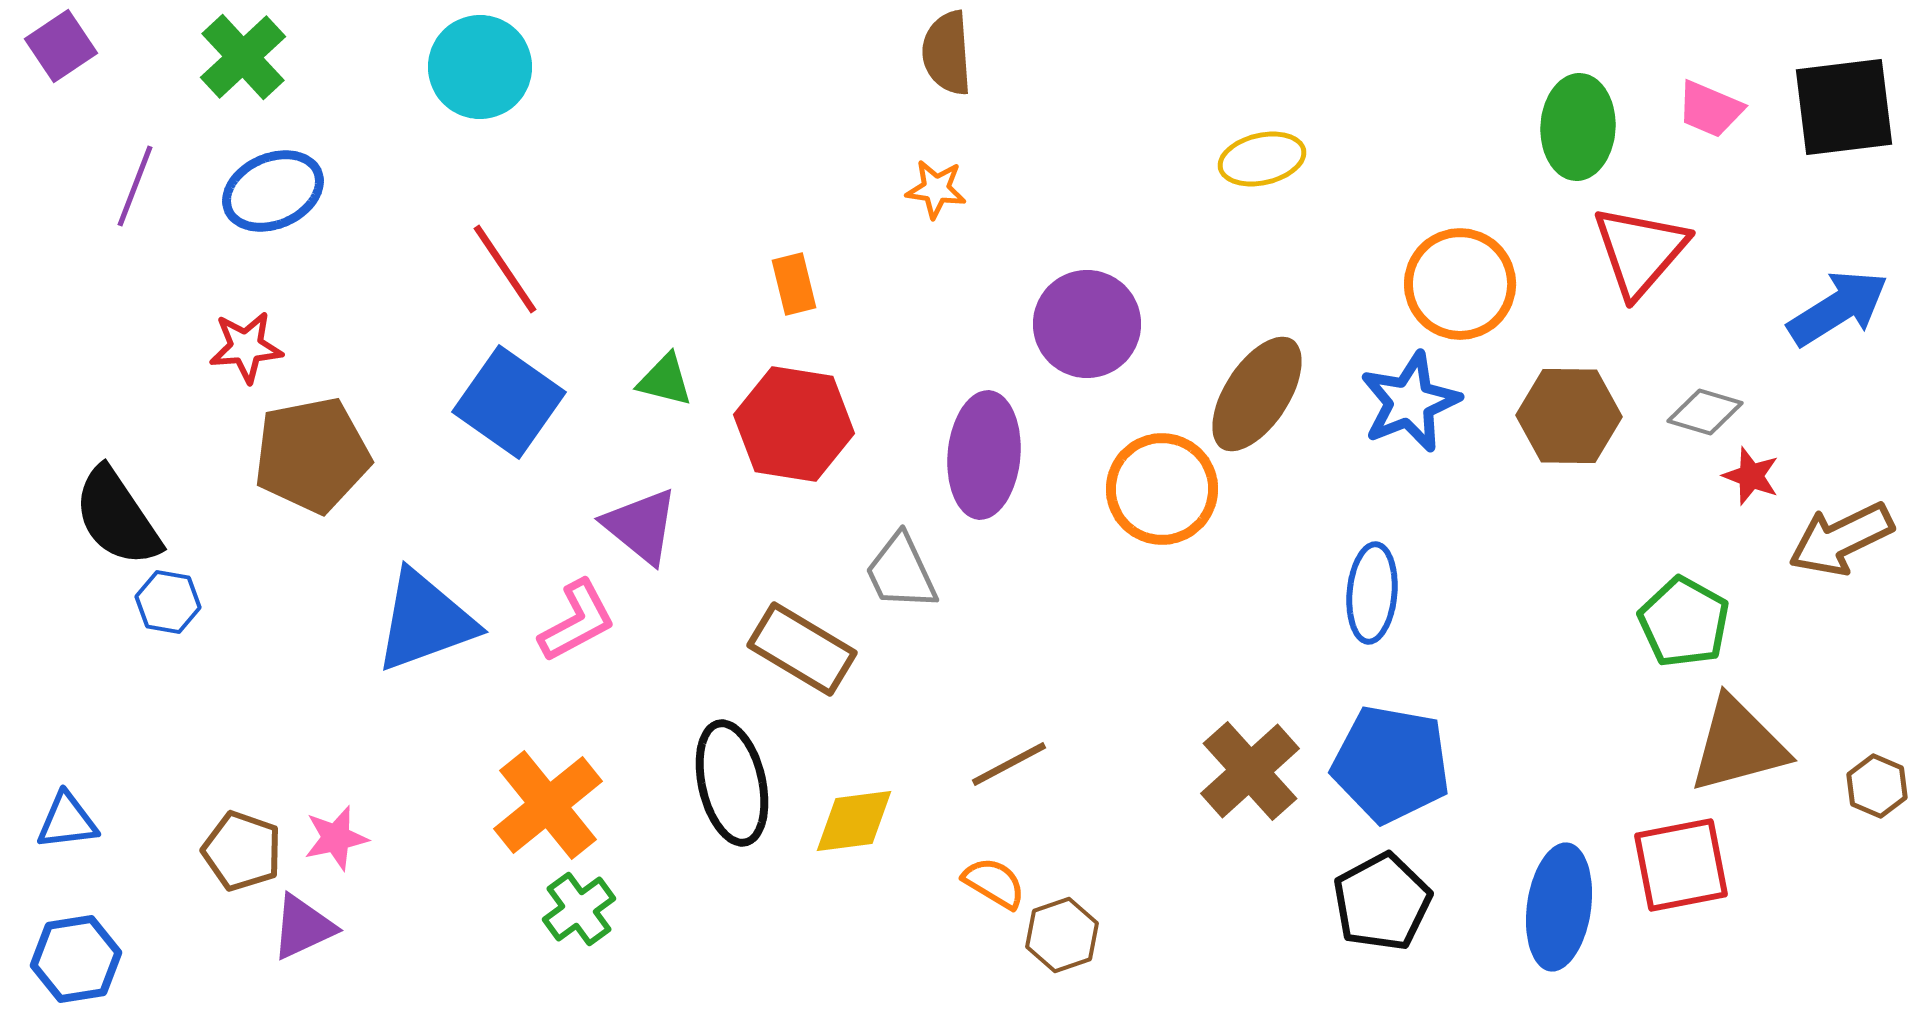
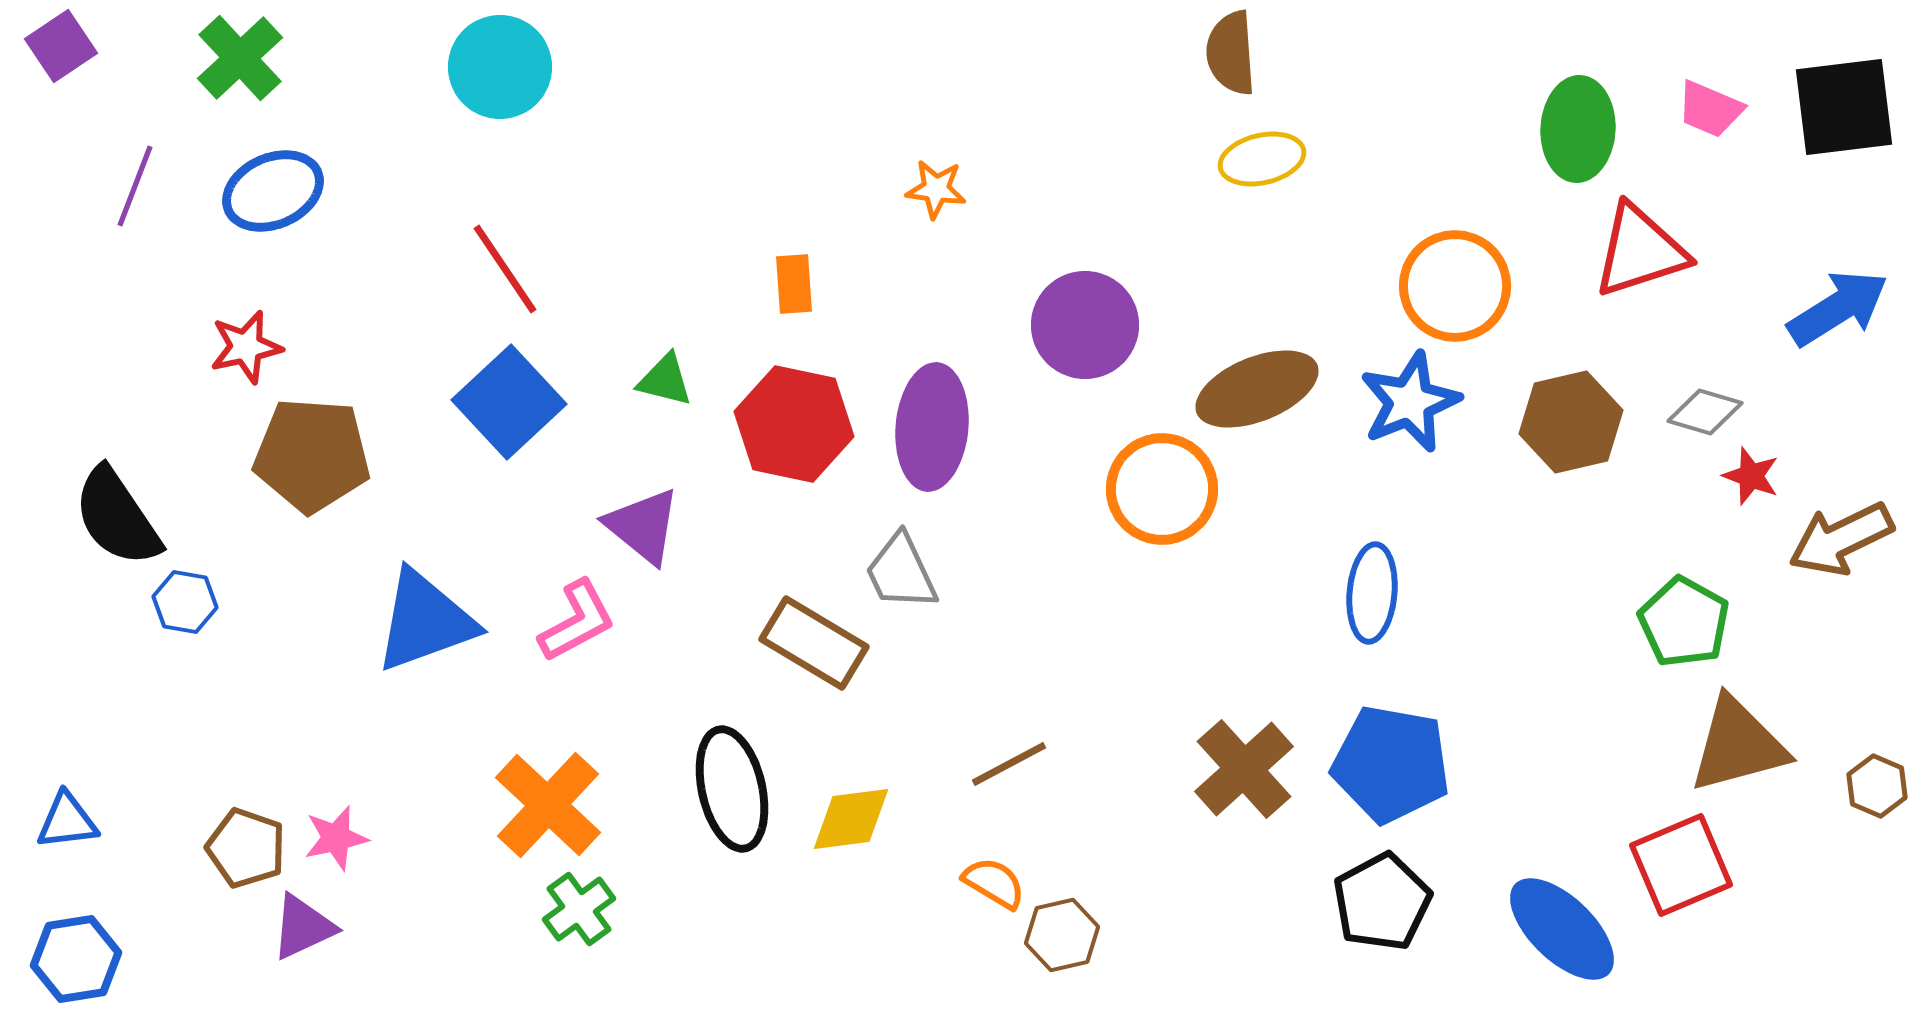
brown semicircle at (947, 53): moved 284 px right
green cross at (243, 57): moved 3 px left, 1 px down
cyan circle at (480, 67): moved 20 px right
green ellipse at (1578, 127): moved 2 px down
red triangle at (1640, 251): rotated 31 degrees clockwise
orange rectangle at (794, 284): rotated 10 degrees clockwise
orange circle at (1460, 284): moved 5 px left, 2 px down
purple circle at (1087, 324): moved 2 px left, 1 px down
red star at (246, 347): rotated 8 degrees counterclockwise
brown ellipse at (1257, 394): moved 5 px up; rotated 35 degrees clockwise
blue square at (509, 402): rotated 12 degrees clockwise
brown hexagon at (1569, 416): moved 2 px right, 6 px down; rotated 14 degrees counterclockwise
red hexagon at (794, 424): rotated 3 degrees clockwise
brown pentagon at (312, 455): rotated 15 degrees clockwise
purple ellipse at (984, 455): moved 52 px left, 28 px up
purple triangle at (641, 526): moved 2 px right
blue hexagon at (168, 602): moved 17 px right
brown rectangle at (802, 649): moved 12 px right, 6 px up
brown cross at (1250, 771): moved 6 px left, 2 px up
black ellipse at (732, 783): moved 6 px down
orange cross at (548, 805): rotated 8 degrees counterclockwise
yellow diamond at (854, 821): moved 3 px left, 2 px up
brown pentagon at (242, 851): moved 4 px right, 3 px up
red square at (1681, 865): rotated 12 degrees counterclockwise
blue ellipse at (1559, 907): moved 3 px right, 22 px down; rotated 54 degrees counterclockwise
brown hexagon at (1062, 935): rotated 6 degrees clockwise
